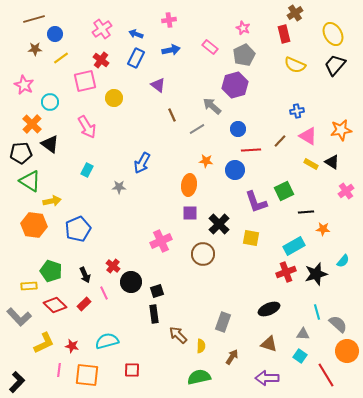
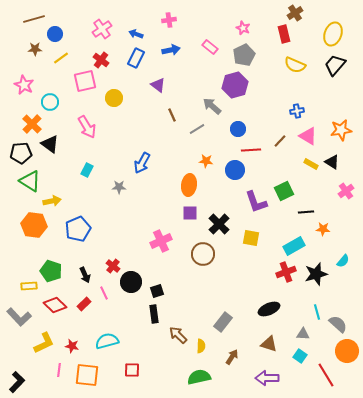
yellow ellipse at (333, 34): rotated 50 degrees clockwise
gray rectangle at (223, 322): rotated 18 degrees clockwise
